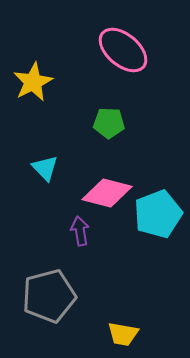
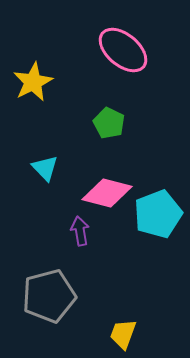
green pentagon: rotated 24 degrees clockwise
yellow trapezoid: rotated 100 degrees clockwise
